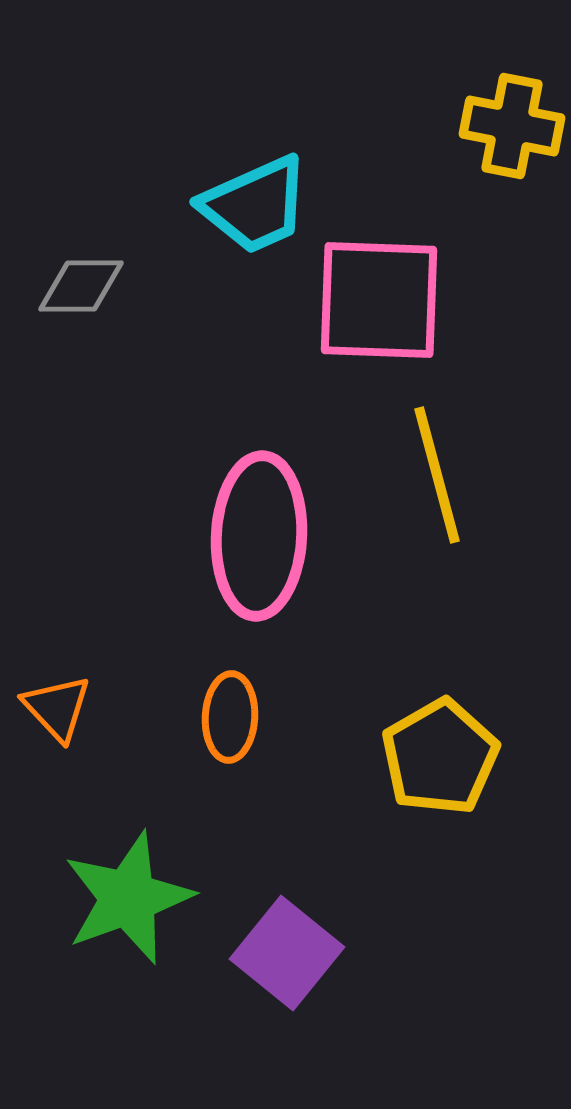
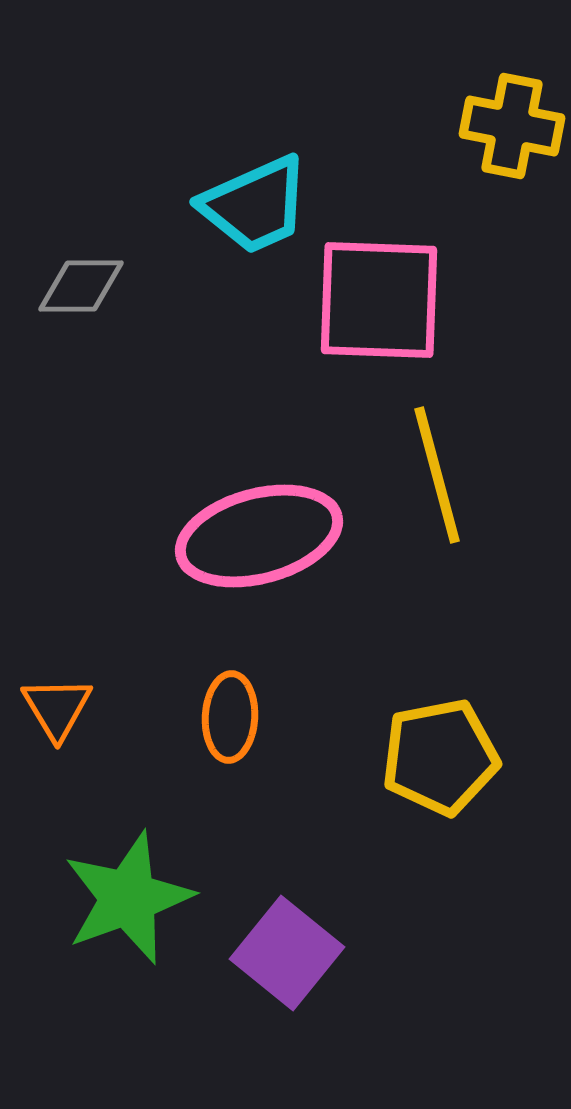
pink ellipse: rotated 72 degrees clockwise
orange triangle: rotated 12 degrees clockwise
yellow pentagon: rotated 19 degrees clockwise
